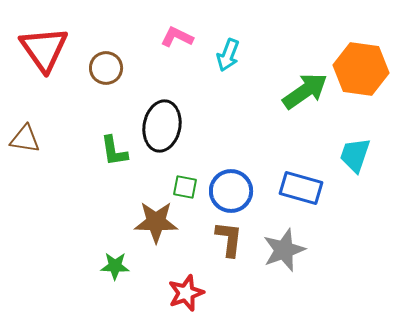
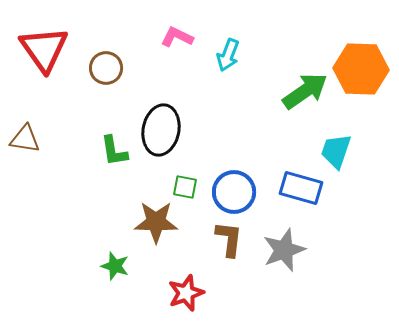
orange hexagon: rotated 6 degrees counterclockwise
black ellipse: moved 1 px left, 4 px down
cyan trapezoid: moved 19 px left, 4 px up
blue circle: moved 3 px right, 1 px down
green star: rotated 16 degrees clockwise
